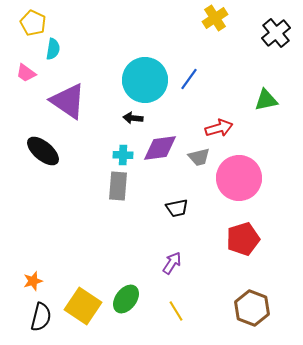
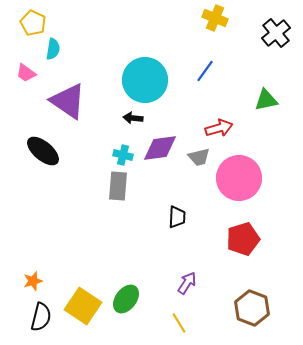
yellow cross: rotated 35 degrees counterclockwise
blue line: moved 16 px right, 8 px up
cyan cross: rotated 12 degrees clockwise
black trapezoid: moved 9 px down; rotated 75 degrees counterclockwise
purple arrow: moved 15 px right, 20 px down
yellow line: moved 3 px right, 12 px down
